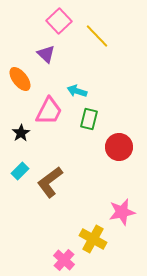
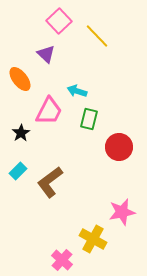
cyan rectangle: moved 2 px left
pink cross: moved 2 px left
